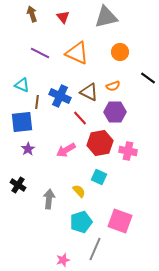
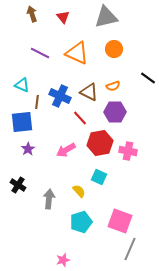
orange circle: moved 6 px left, 3 px up
gray line: moved 35 px right
